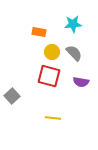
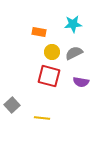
gray semicircle: rotated 72 degrees counterclockwise
gray square: moved 9 px down
yellow line: moved 11 px left
